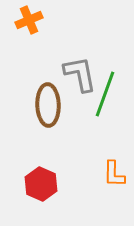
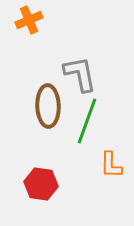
green line: moved 18 px left, 27 px down
brown ellipse: moved 1 px down
orange L-shape: moved 3 px left, 9 px up
red hexagon: rotated 16 degrees counterclockwise
